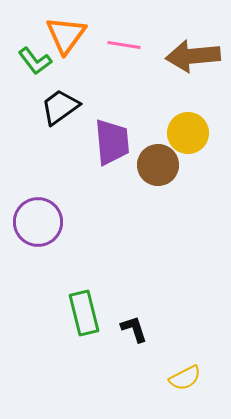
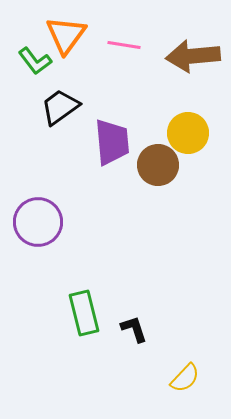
yellow semicircle: rotated 20 degrees counterclockwise
